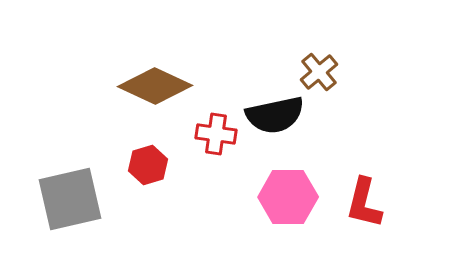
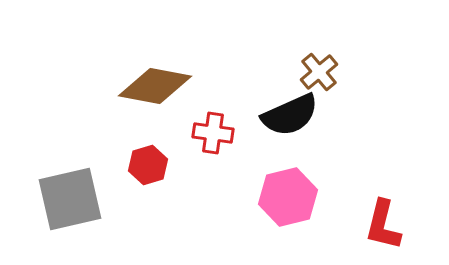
brown diamond: rotated 14 degrees counterclockwise
black semicircle: moved 15 px right; rotated 12 degrees counterclockwise
red cross: moved 3 px left, 1 px up
pink hexagon: rotated 14 degrees counterclockwise
red L-shape: moved 19 px right, 22 px down
